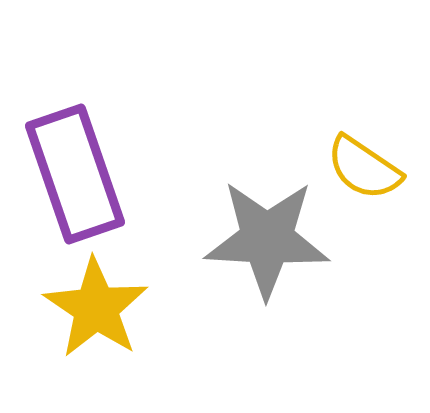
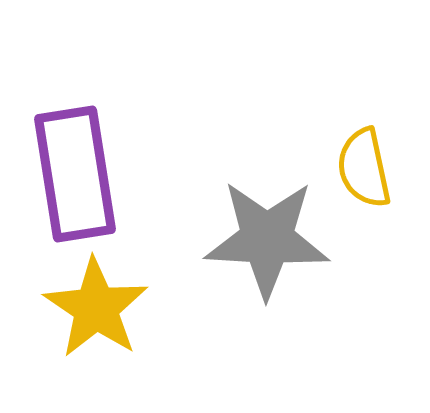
yellow semicircle: rotated 44 degrees clockwise
purple rectangle: rotated 10 degrees clockwise
